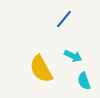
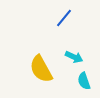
blue line: moved 1 px up
cyan arrow: moved 1 px right, 1 px down
